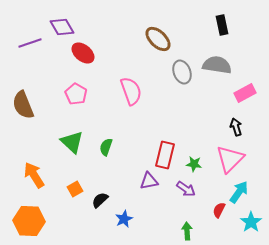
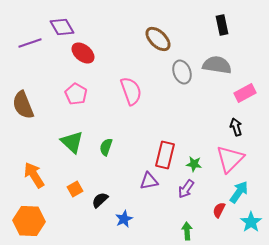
purple arrow: rotated 90 degrees clockwise
